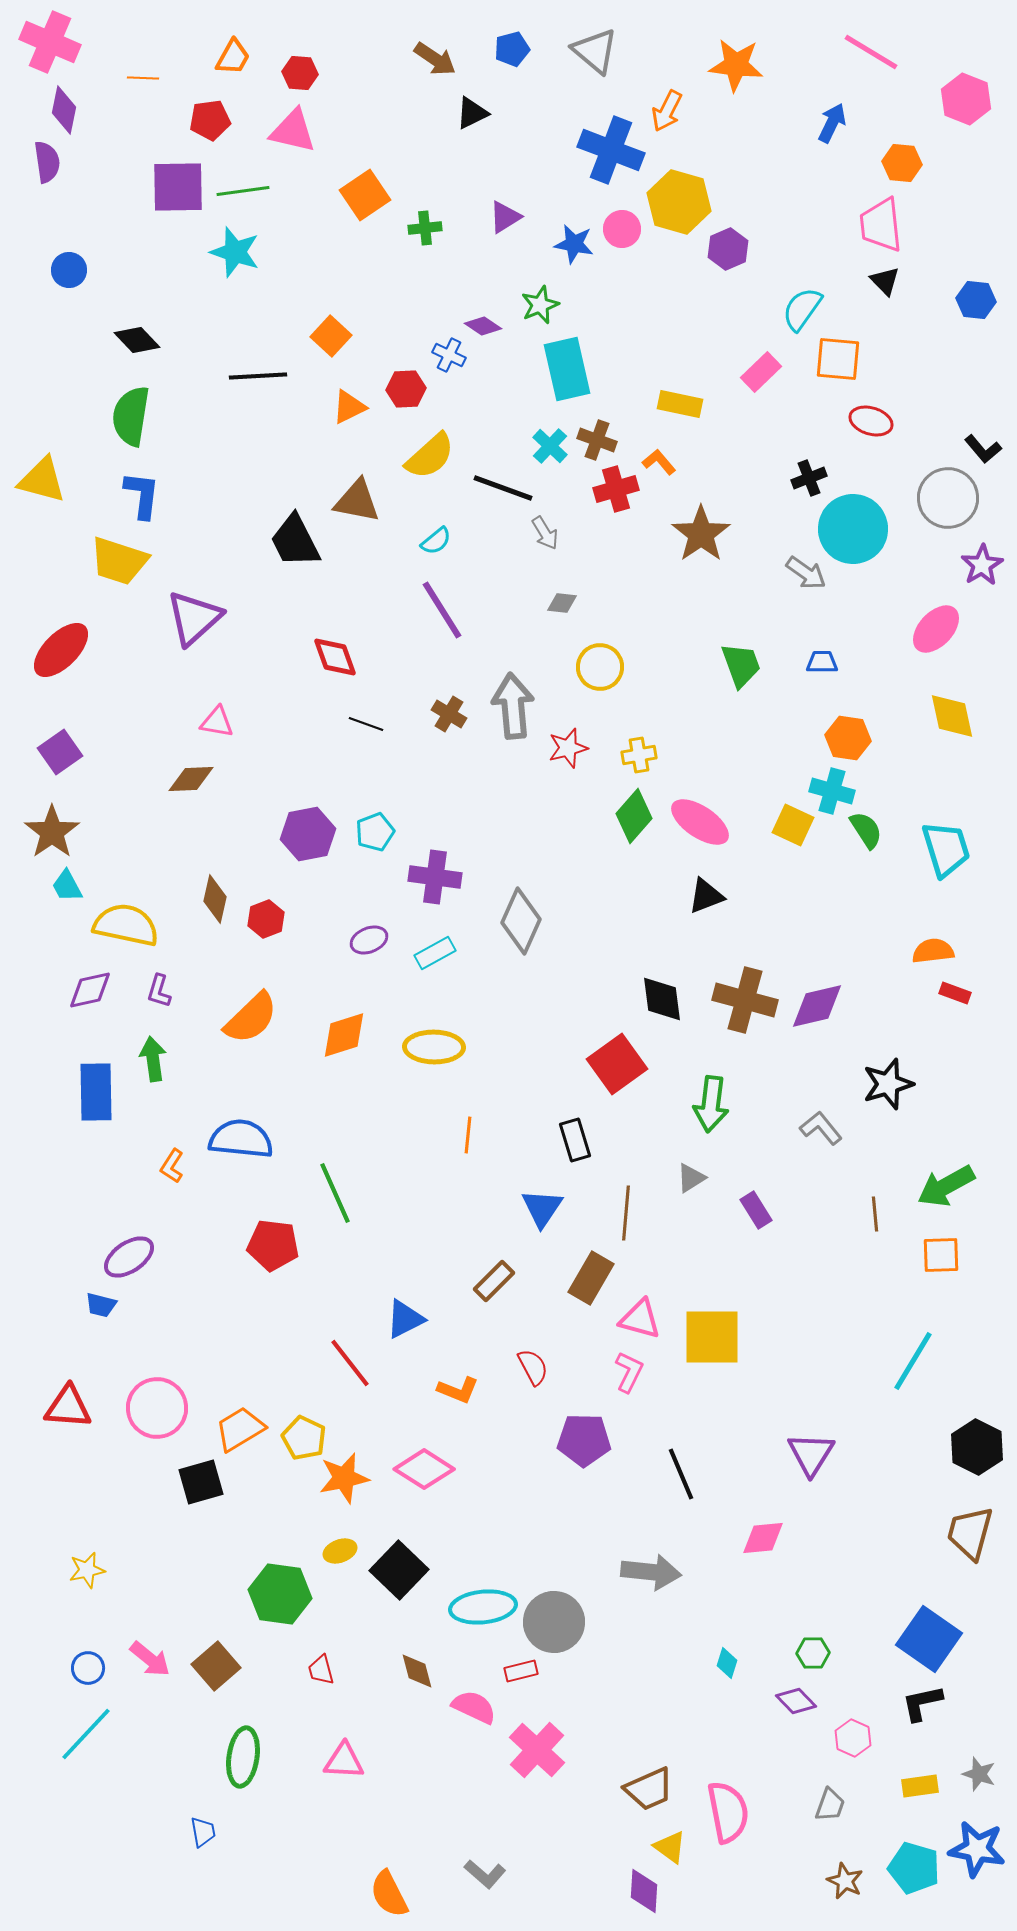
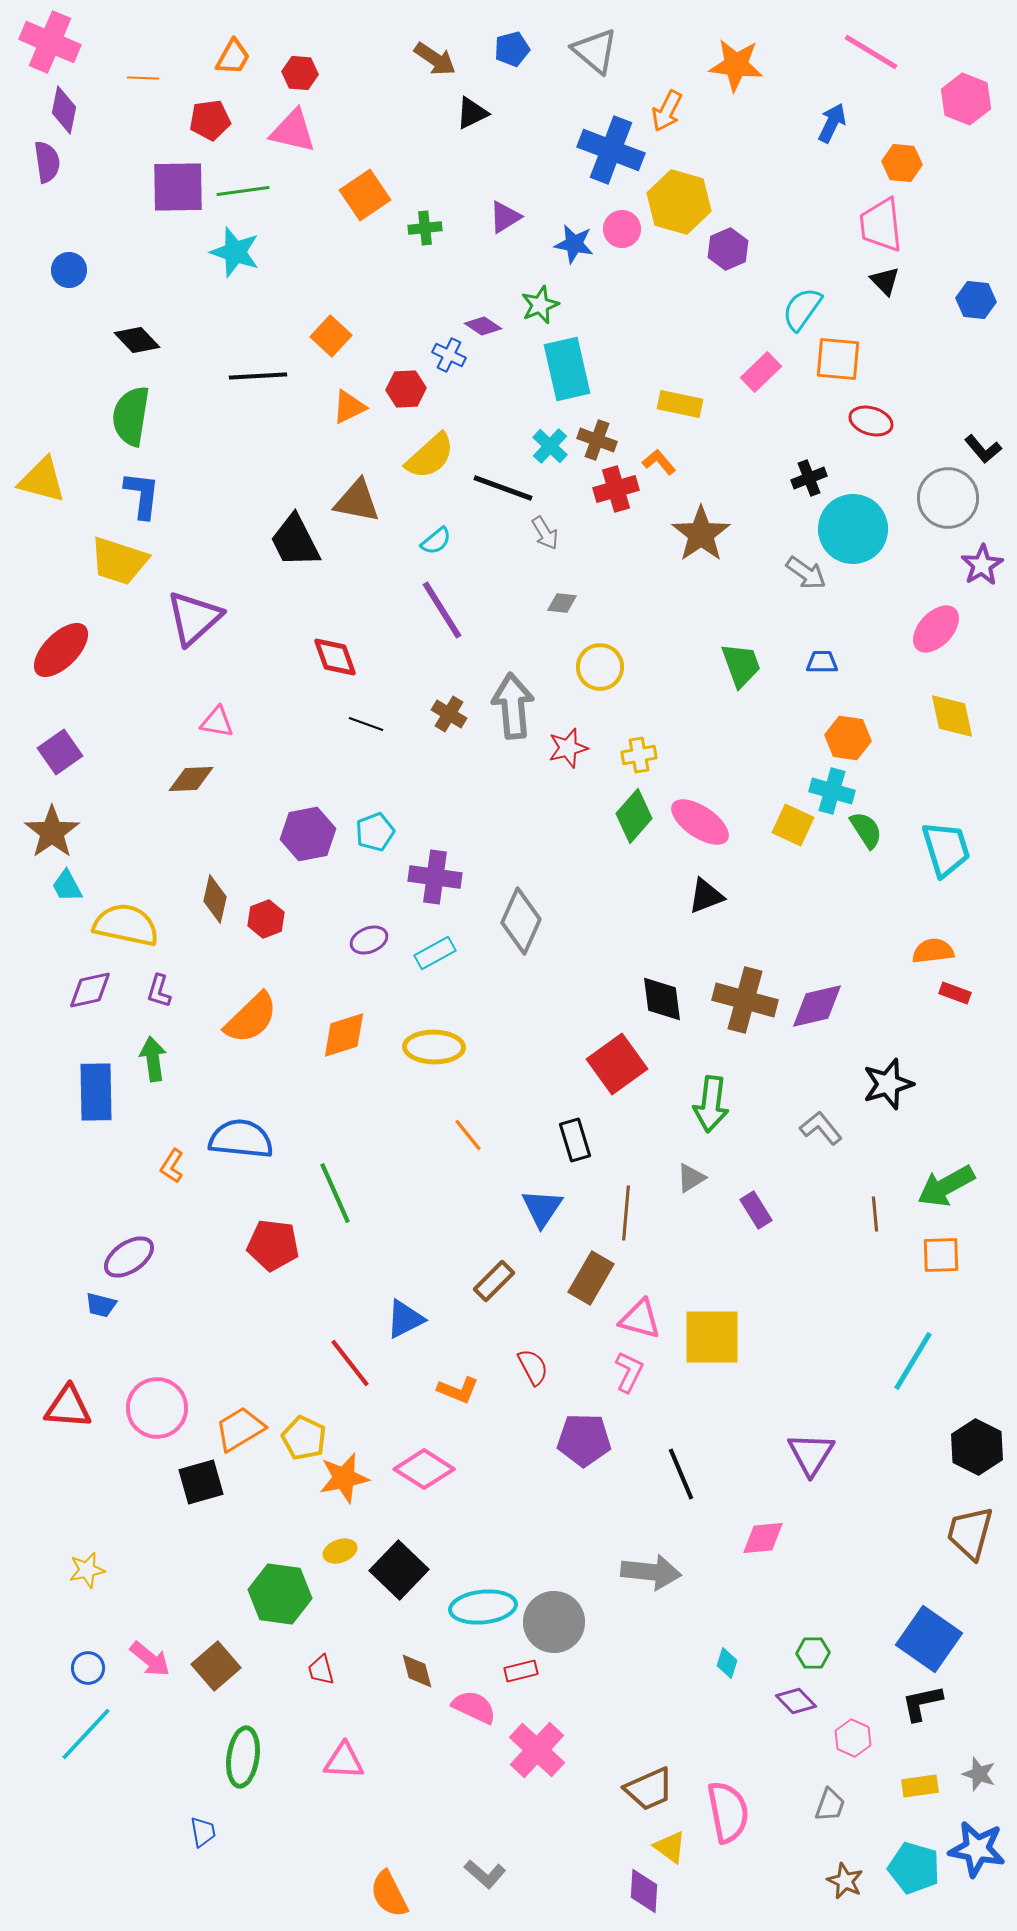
orange line at (468, 1135): rotated 45 degrees counterclockwise
